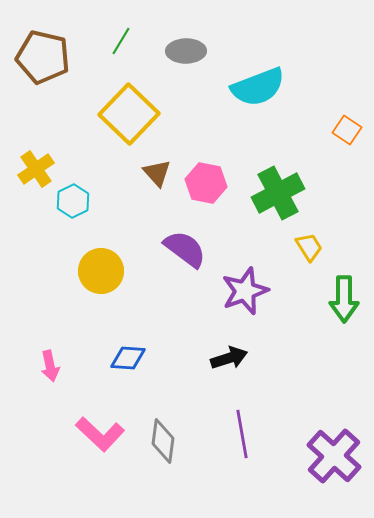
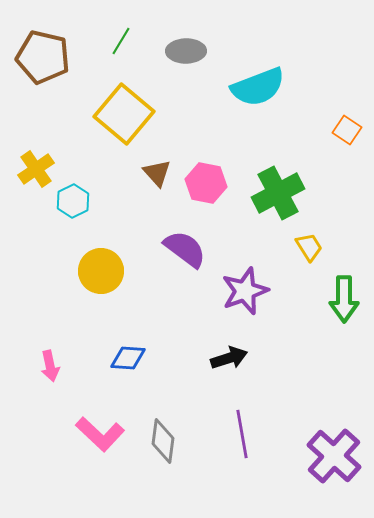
yellow square: moved 5 px left; rotated 4 degrees counterclockwise
